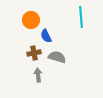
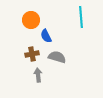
brown cross: moved 2 px left, 1 px down
